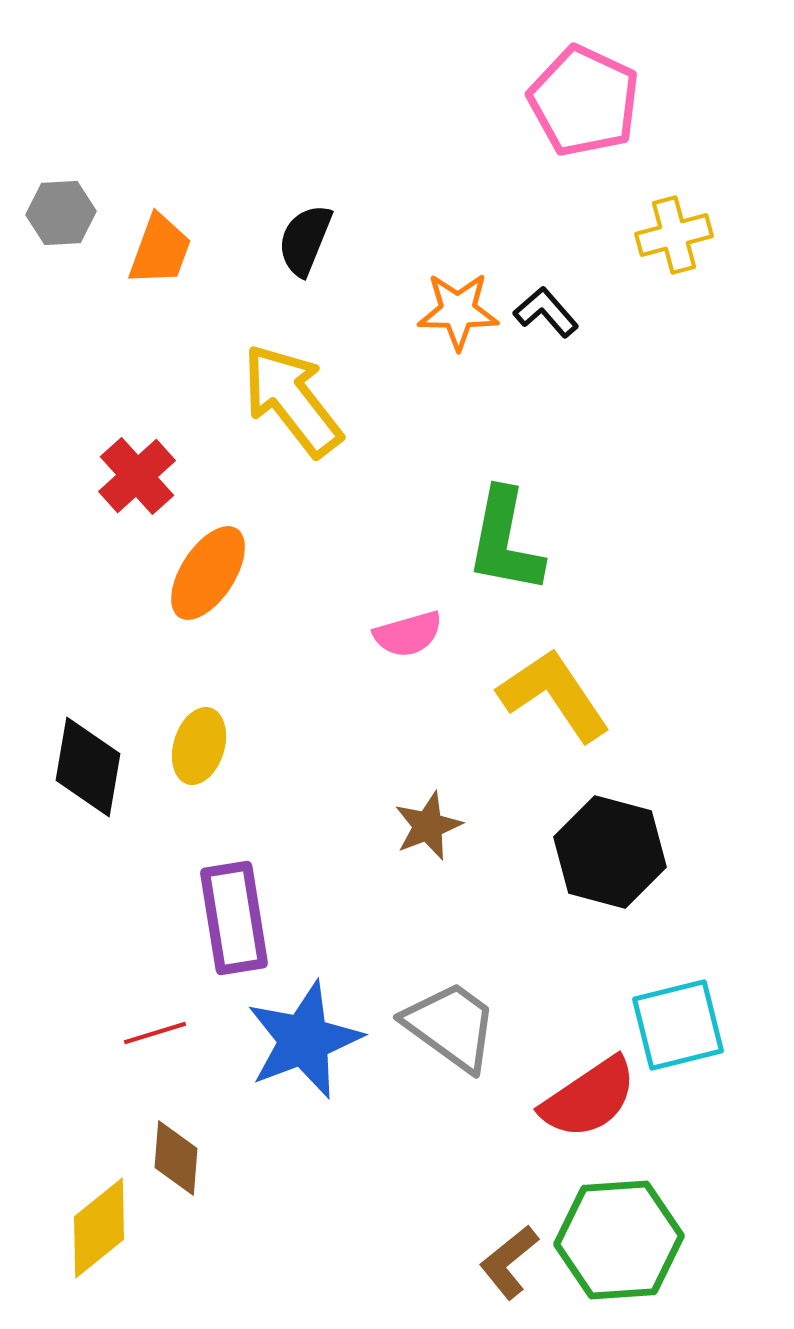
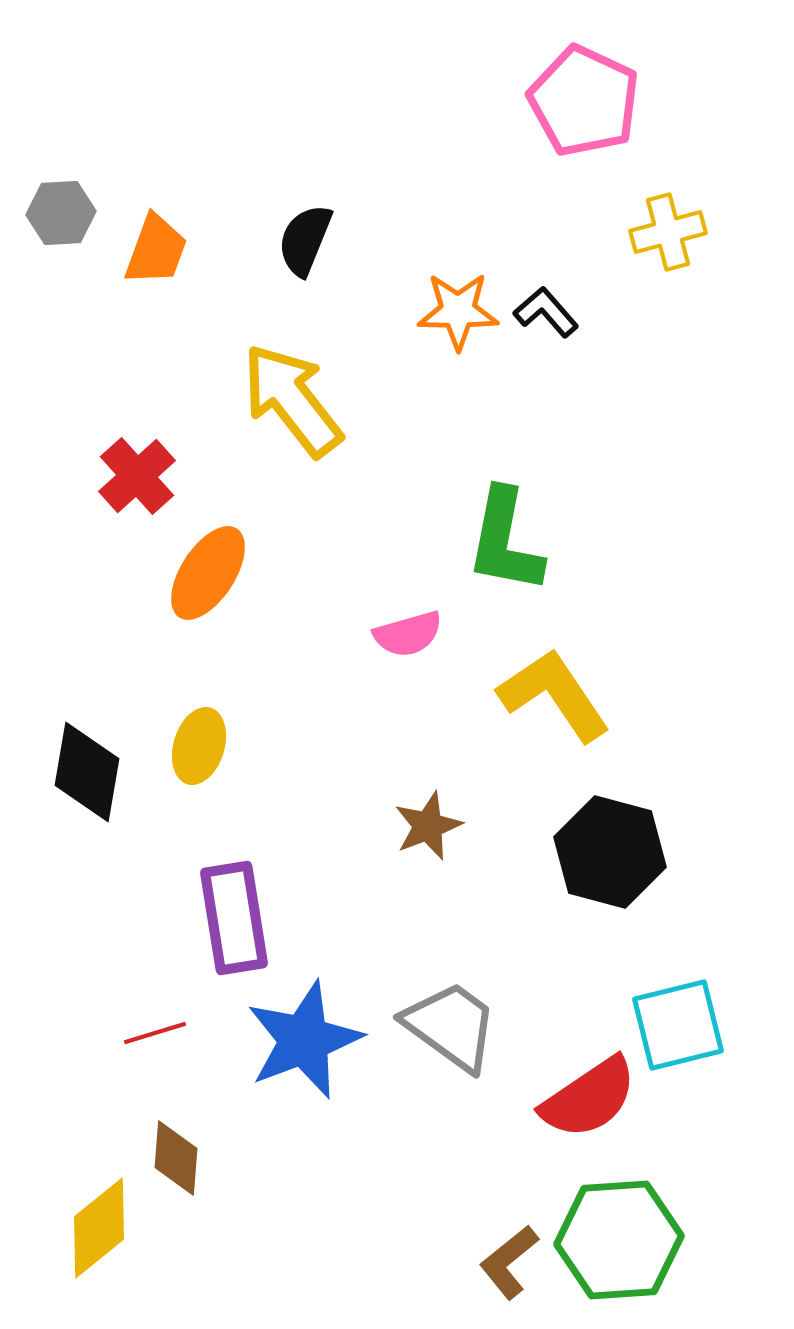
yellow cross: moved 6 px left, 3 px up
orange trapezoid: moved 4 px left
black diamond: moved 1 px left, 5 px down
